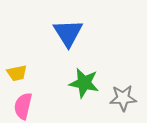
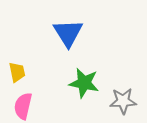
yellow trapezoid: moved 1 px up; rotated 90 degrees counterclockwise
gray star: moved 3 px down
